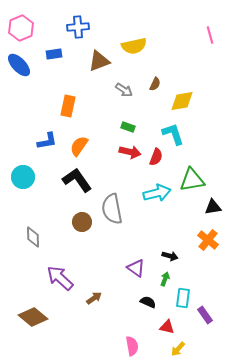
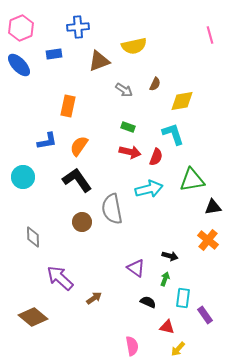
cyan arrow: moved 8 px left, 4 px up
